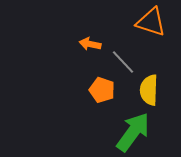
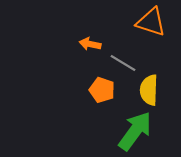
gray line: moved 1 px down; rotated 16 degrees counterclockwise
green arrow: moved 2 px right, 1 px up
